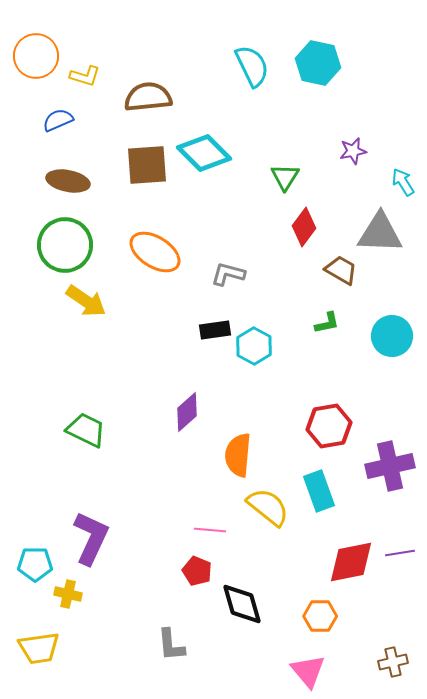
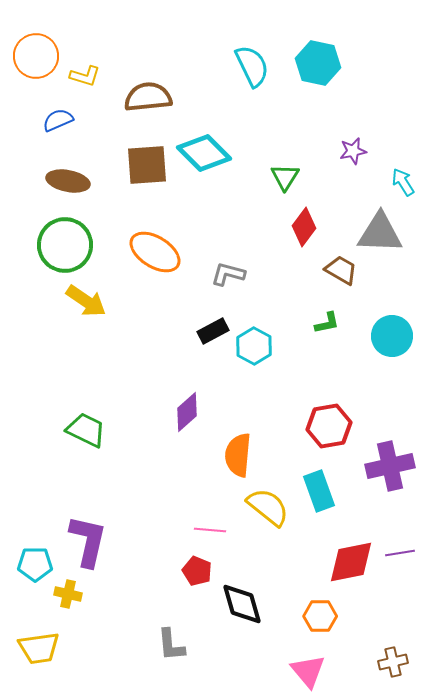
black rectangle at (215, 330): moved 2 px left, 1 px down; rotated 20 degrees counterclockwise
purple L-shape at (91, 538): moved 3 px left, 3 px down; rotated 12 degrees counterclockwise
